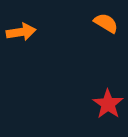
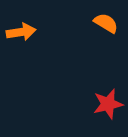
red star: rotated 24 degrees clockwise
